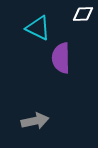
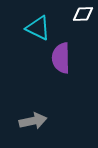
gray arrow: moved 2 px left
